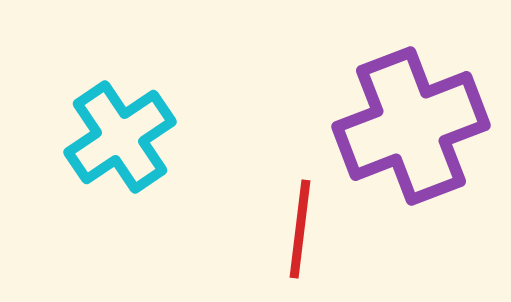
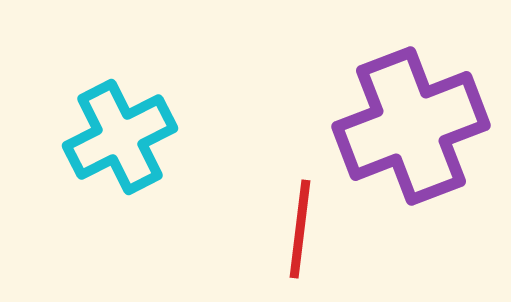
cyan cross: rotated 7 degrees clockwise
